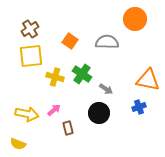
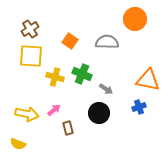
yellow square: rotated 10 degrees clockwise
green cross: rotated 12 degrees counterclockwise
